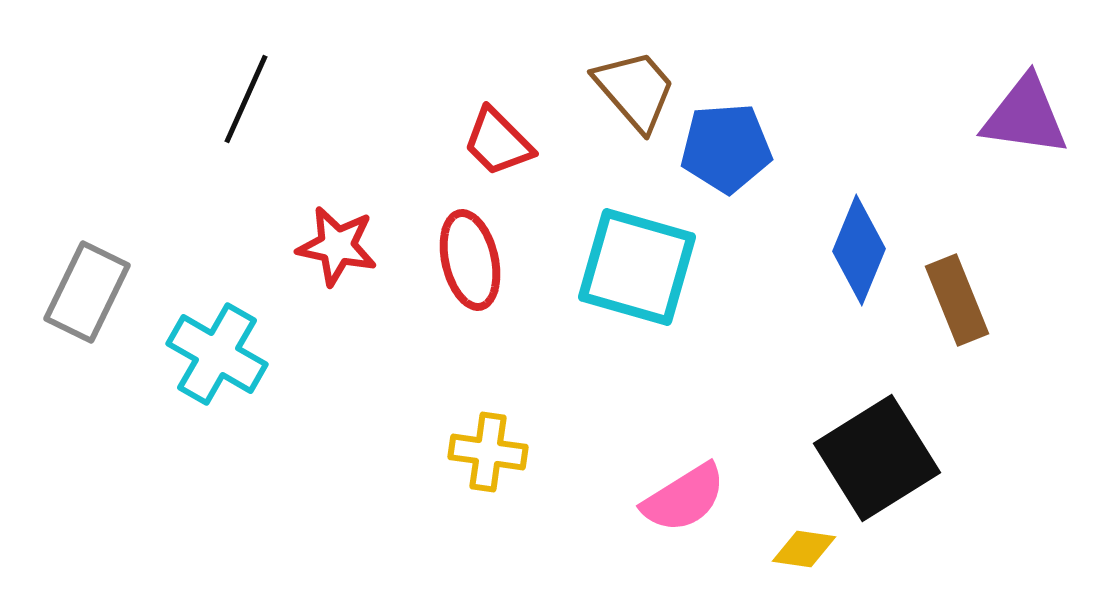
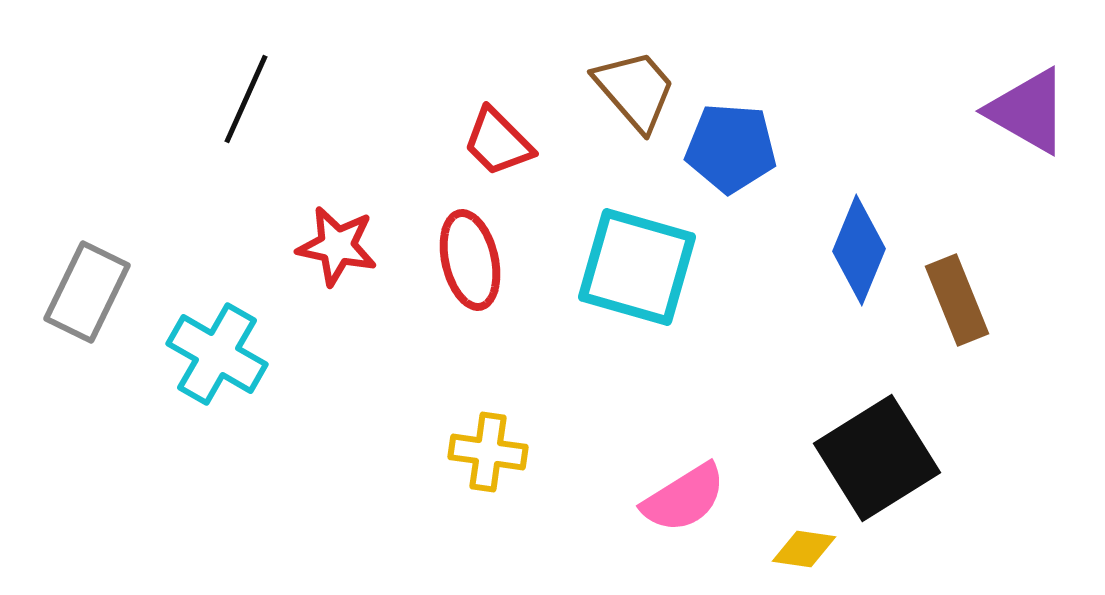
purple triangle: moved 3 px right, 5 px up; rotated 22 degrees clockwise
blue pentagon: moved 5 px right; rotated 8 degrees clockwise
